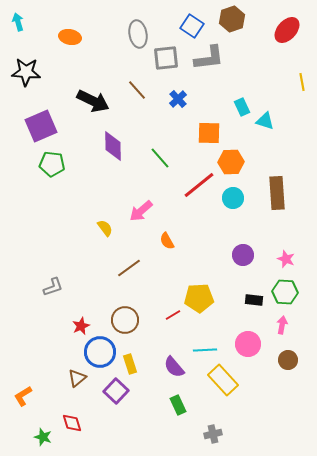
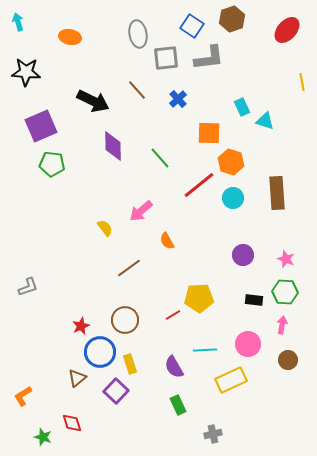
orange hexagon at (231, 162): rotated 20 degrees clockwise
gray L-shape at (53, 287): moved 25 px left
purple semicircle at (174, 367): rotated 10 degrees clockwise
yellow rectangle at (223, 380): moved 8 px right; rotated 72 degrees counterclockwise
